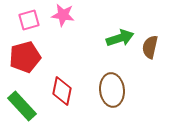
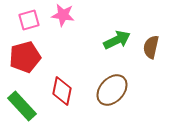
green arrow: moved 3 px left, 2 px down; rotated 8 degrees counterclockwise
brown semicircle: moved 1 px right
brown ellipse: rotated 48 degrees clockwise
